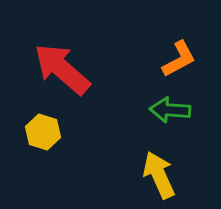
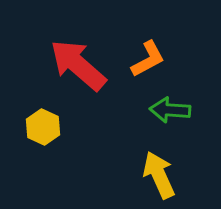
orange L-shape: moved 31 px left
red arrow: moved 16 px right, 4 px up
yellow hexagon: moved 5 px up; rotated 8 degrees clockwise
